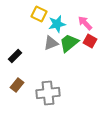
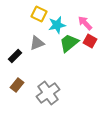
cyan star: moved 1 px down
gray triangle: moved 14 px left
gray cross: rotated 30 degrees counterclockwise
